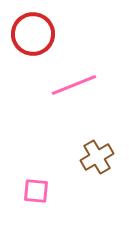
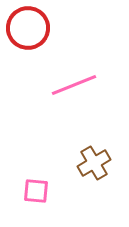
red circle: moved 5 px left, 6 px up
brown cross: moved 3 px left, 6 px down
